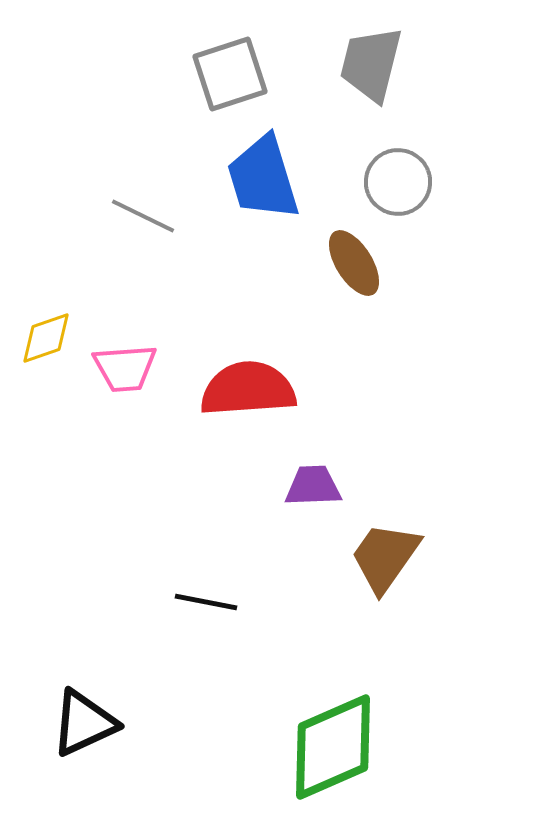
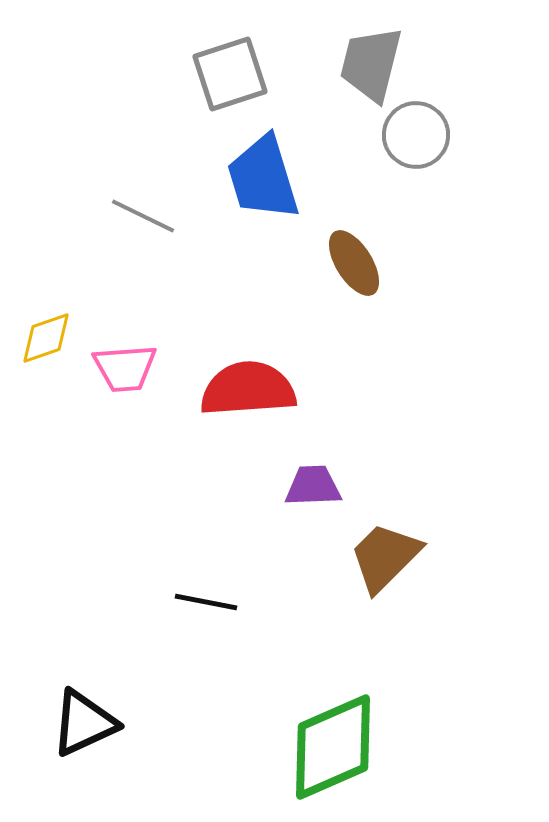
gray circle: moved 18 px right, 47 px up
brown trapezoid: rotated 10 degrees clockwise
